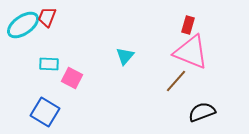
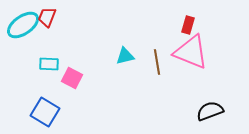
cyan triangle: rotated 36 degrees clockwise
brown line: moved 19 px left, 19 px up; rotated 50 degrees counterclockwise
black semicircle: moved 8 px right, 1 px up
